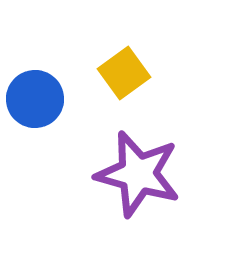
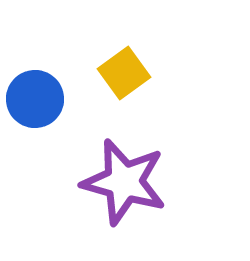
purple star: moved 14 px left, 8 px down
